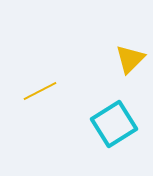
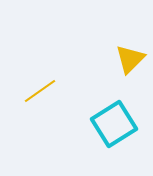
yellow line: rotated 8 degrees counterclockwise
